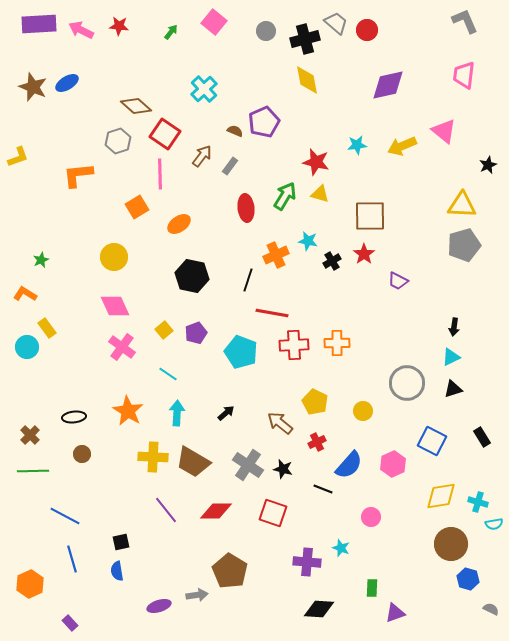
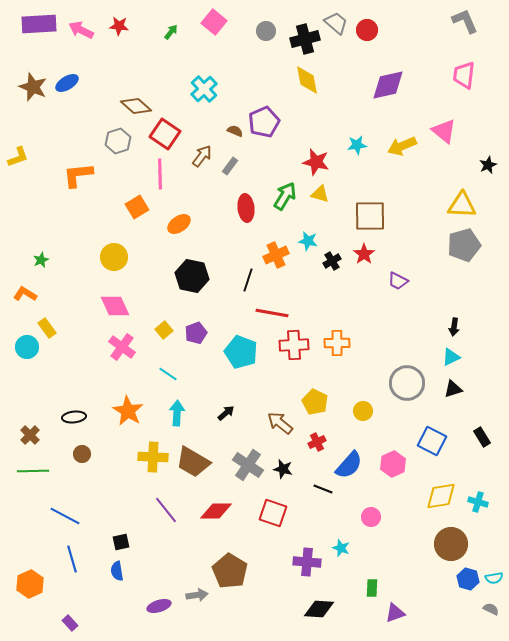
cyan semicircle at (494, 524): moved 54 px down
